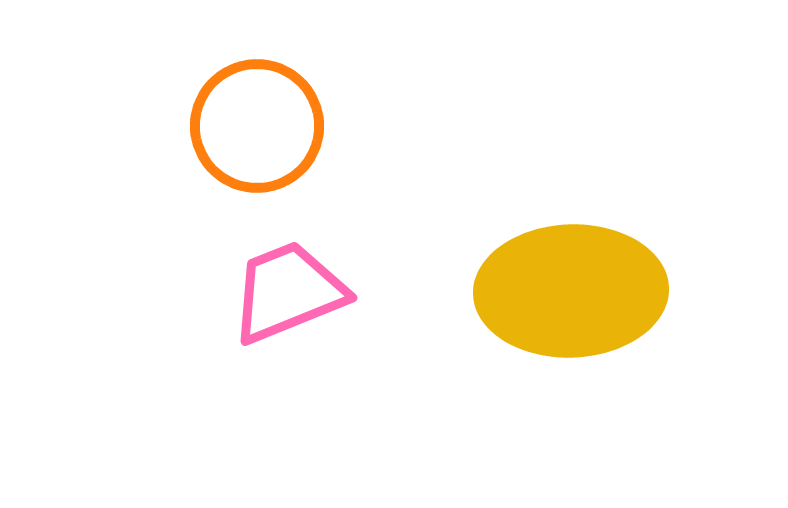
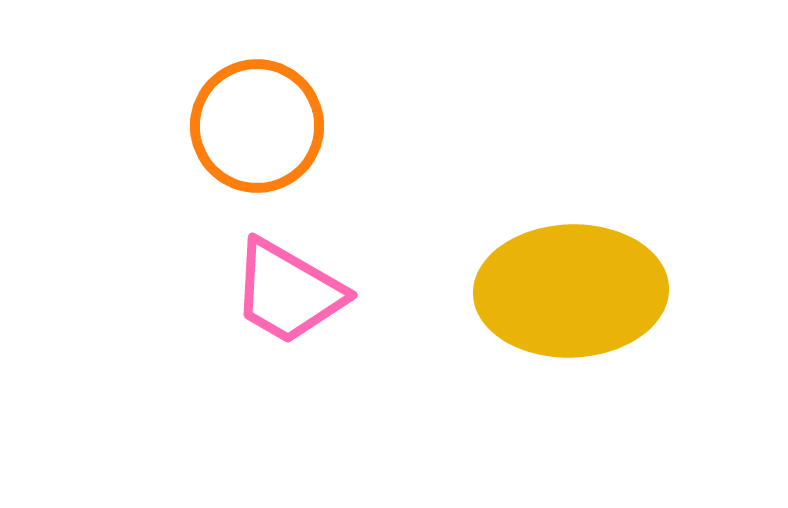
pink trapezoid: rotated 128 degrees counterclockwise
